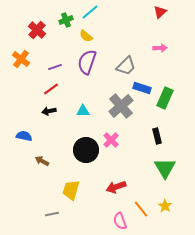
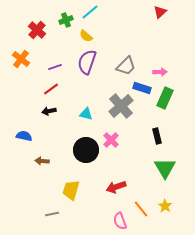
pink arrow: moved 24 px down
cyan triangle: moved 3 px right, 3 px down; rotated 16 degrees clockwise
brown arrow: rotated 24 degrees counterclockwise
